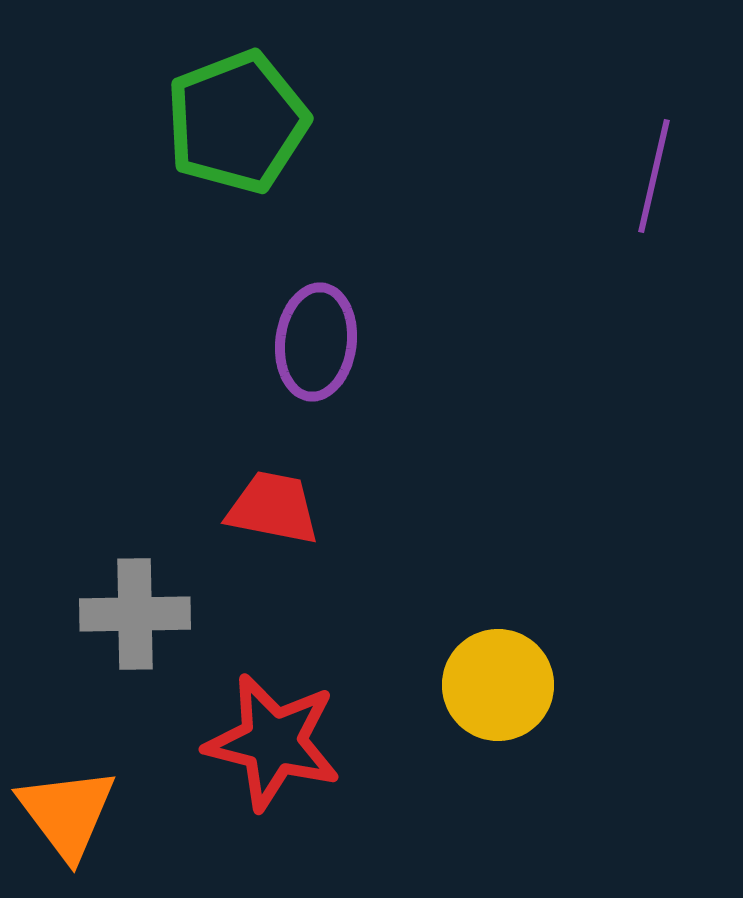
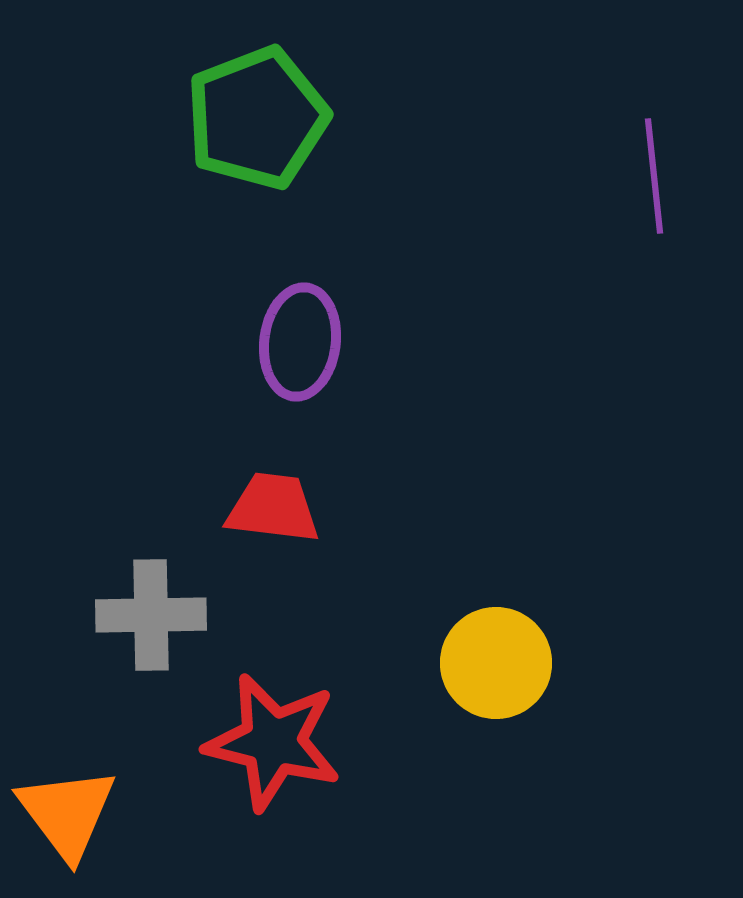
green pentagon: moved 20 px right, 4 px up
purple line: rotated 19 degrees counterclockwise
purple ellipse: moved 16 px left
red trapezoid: rotated 4 degrees counterclockwise
gray cross: moved 16 px right, 1 px down
yellow circle: moved 2 px left, 22 px up
